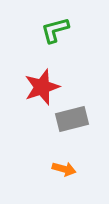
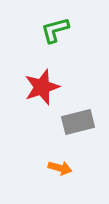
gray rectangle: moved 6 px right, 3 px down
orange arrow: moved 4 px left, 1 px up
